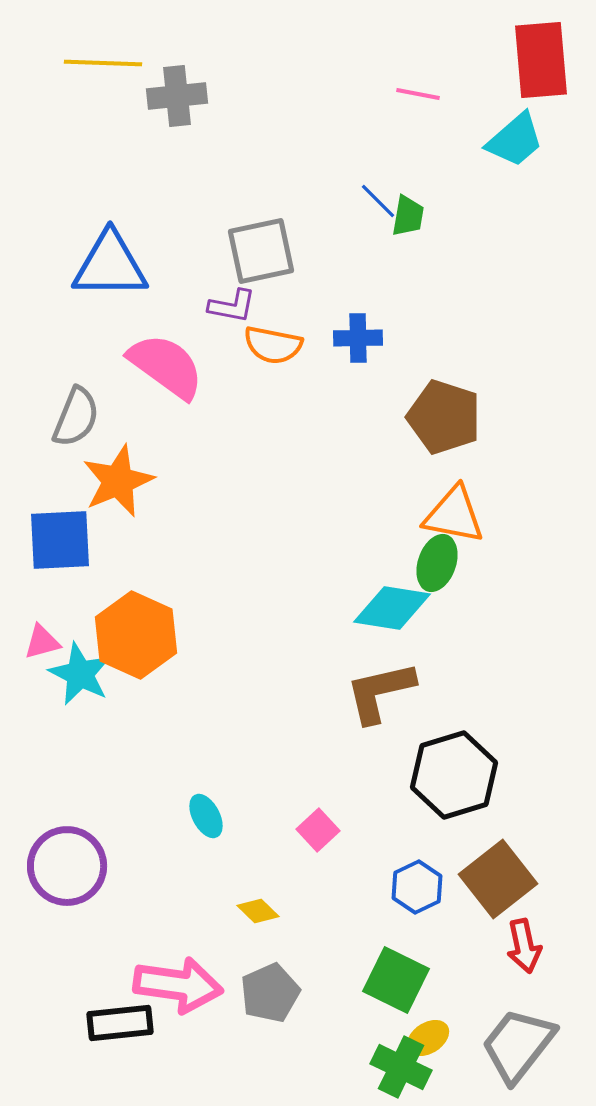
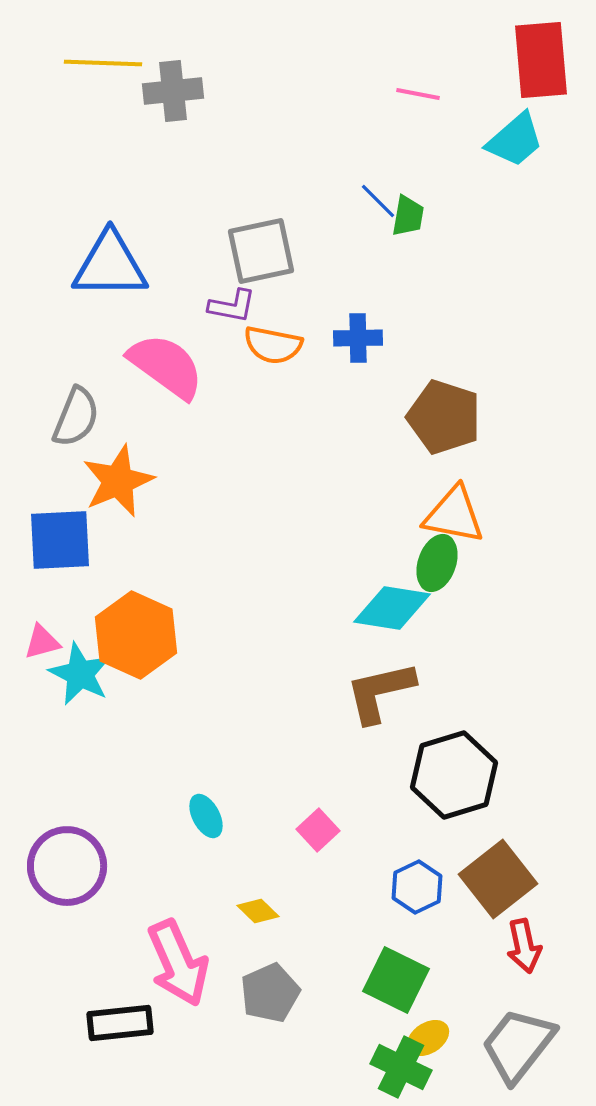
gray cross: moved 4 px left, 5 px up
pink arrow: moved 22 px up; rotated 58 degrees clockwise
